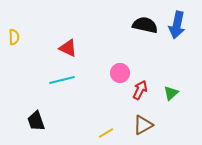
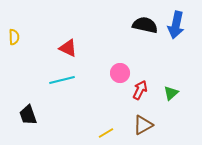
blue arrow: moved 1 px left
black trapezoid: moved 8 px left, 6 px up
